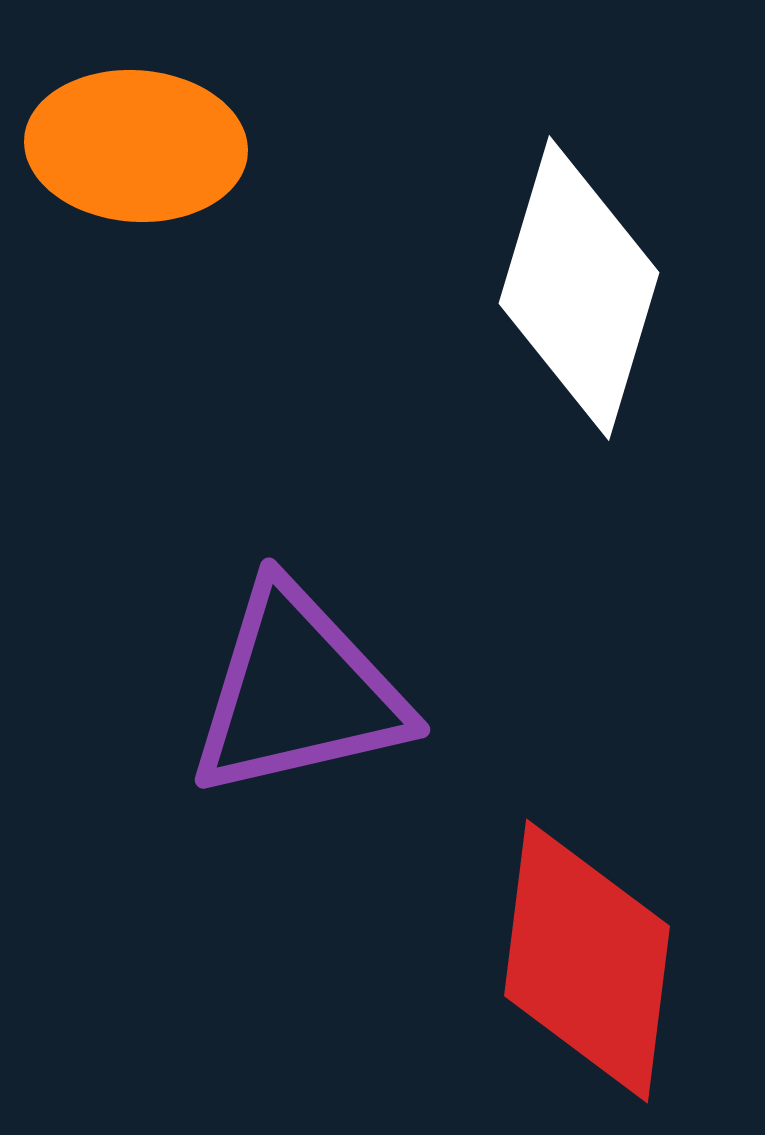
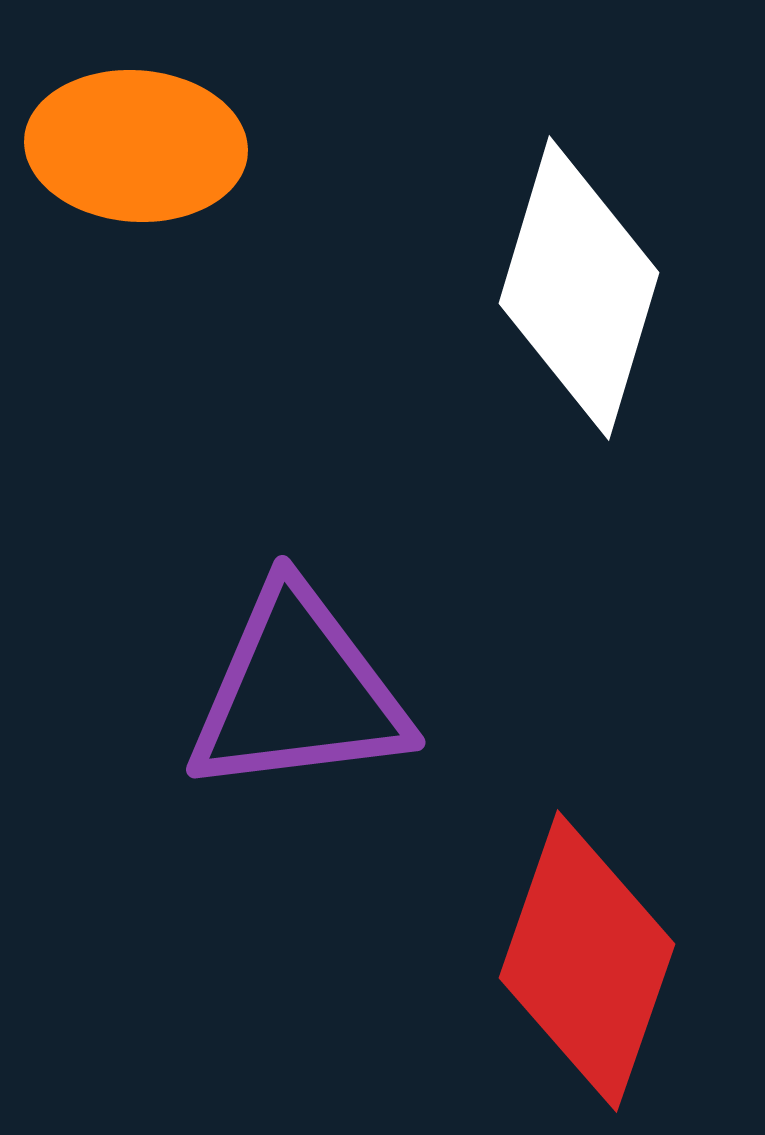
purple triangle: rotated 6 degrees clockwise
red diamond: rotated 12 degrees clockwise
